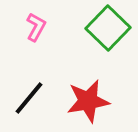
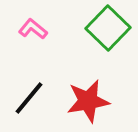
pink L-shape: moved 3 px left, 2 px down; rotated 80 degrees counterclockwise
